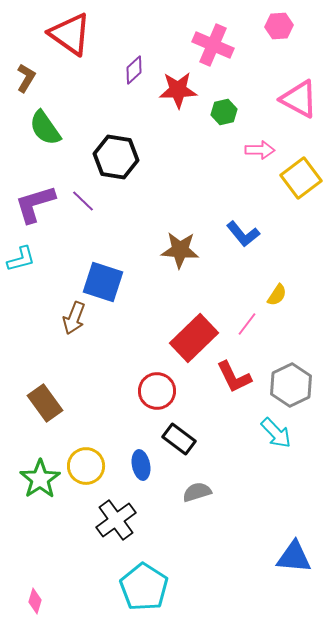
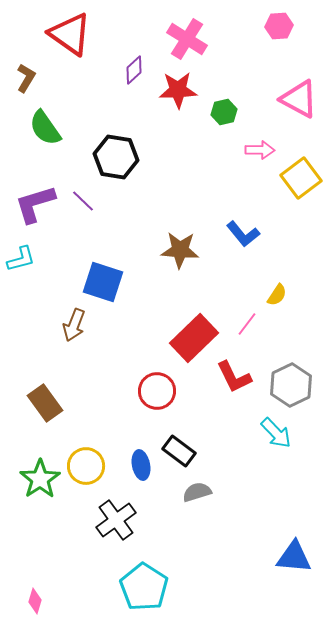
pink cross: moved 26 px left, 6 px up; rotated 9 degrees clockwise
brown arrow: moved 7 px down
black rectangle: moved 12 px down
